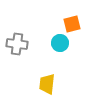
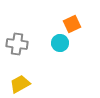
orange square: rotated 12 degrees counterclockwise
yellow trapezoid: moved 27 px left; rotated 55 degrees clockwise
